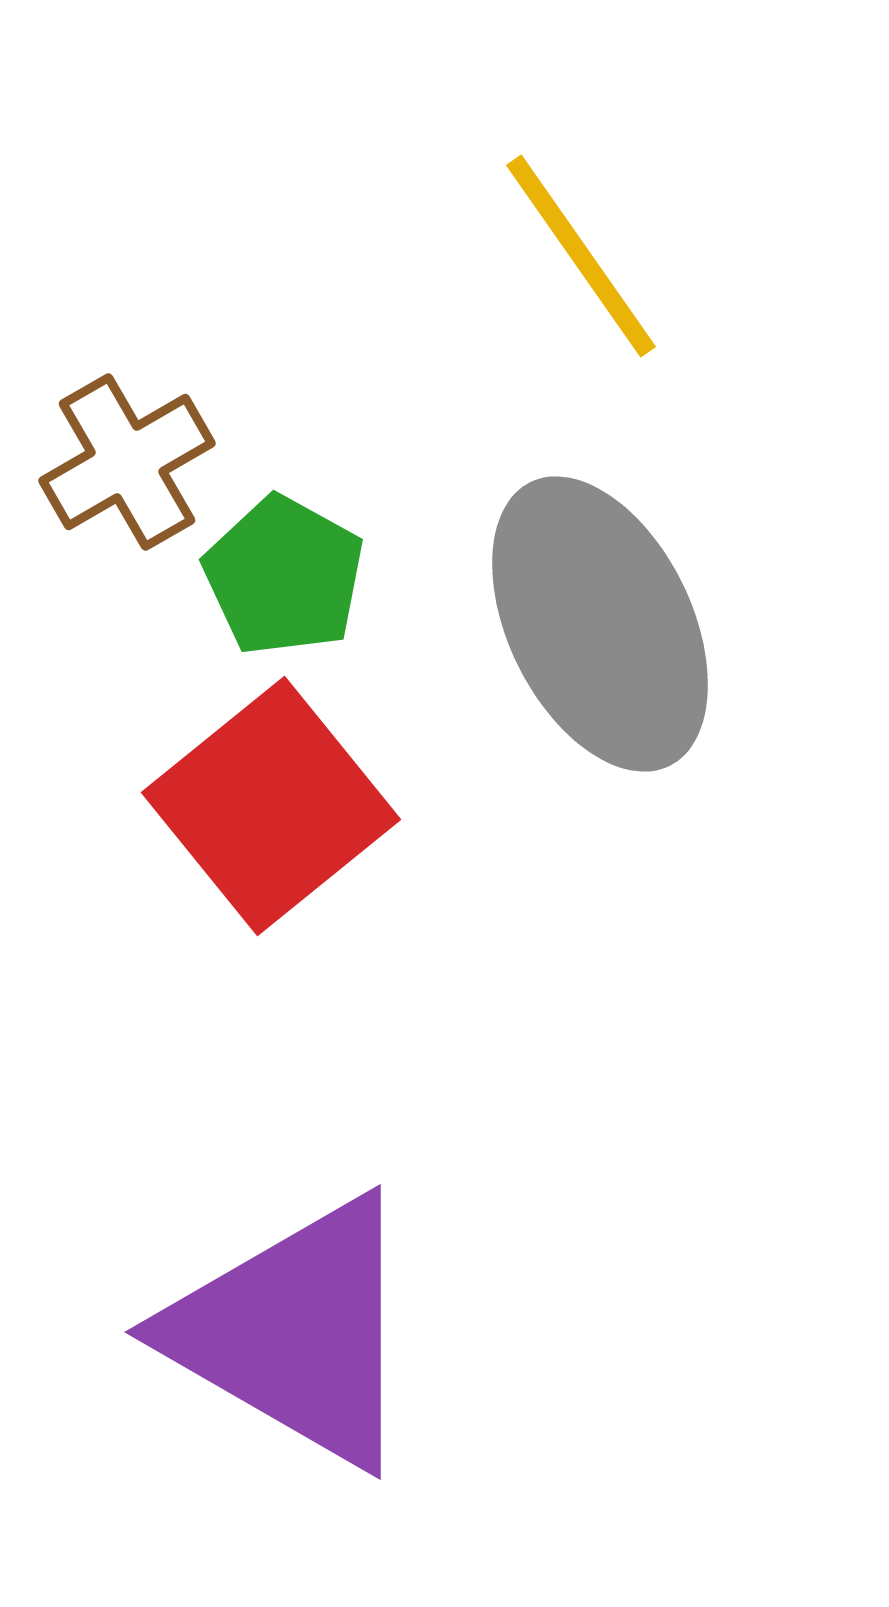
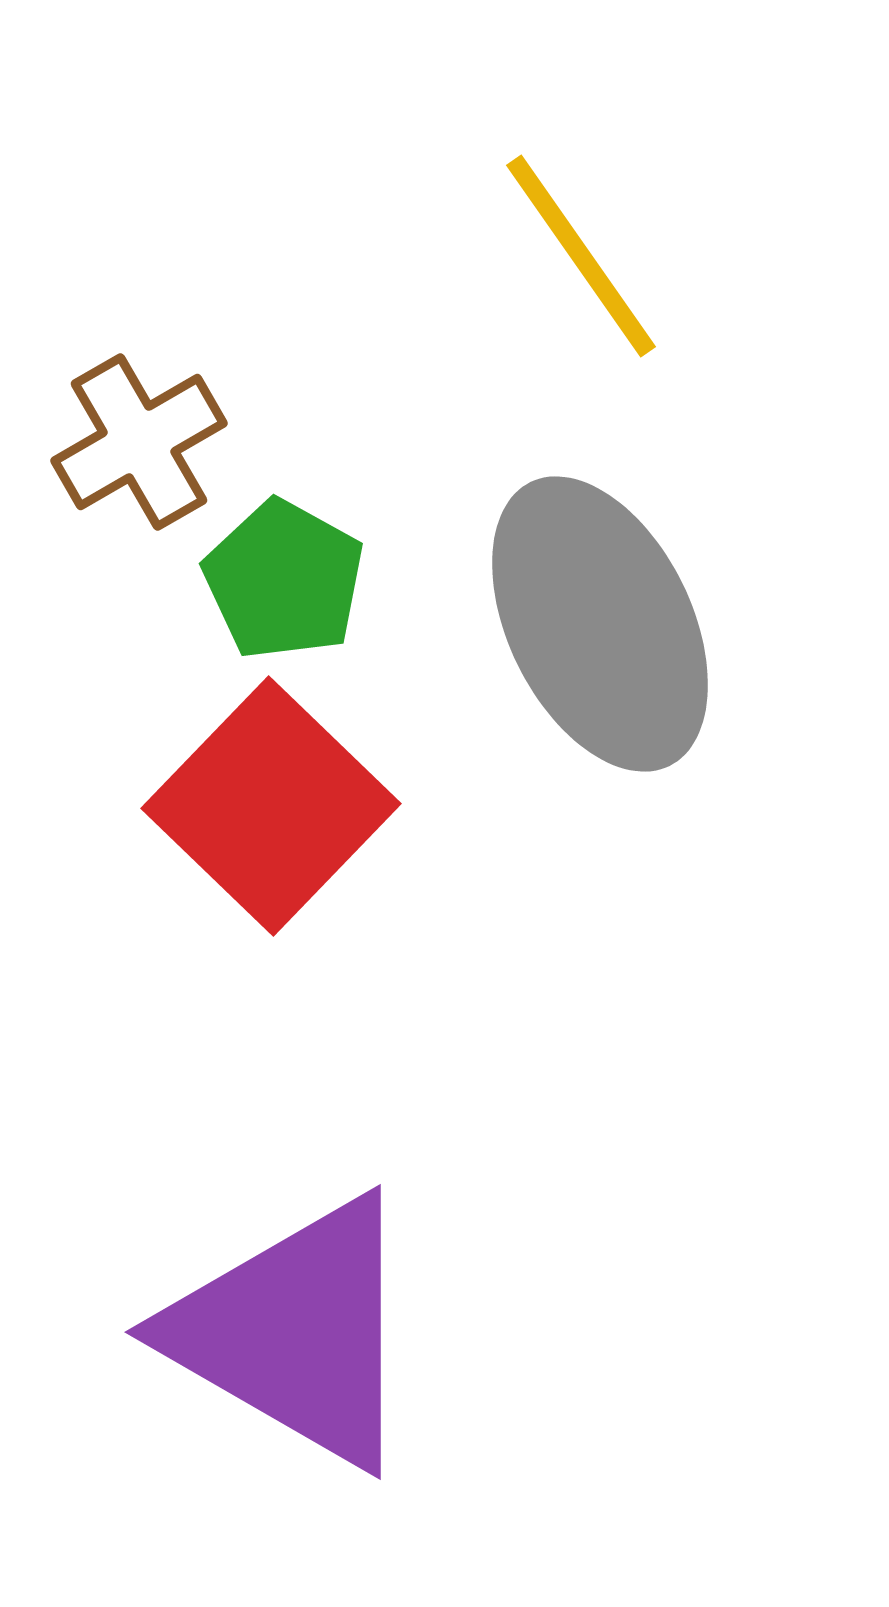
brown cross: moved 12 px right, 20 px up
green pentagon: moved 4 px down
red square: rotated 7 degrees counterclockwise
